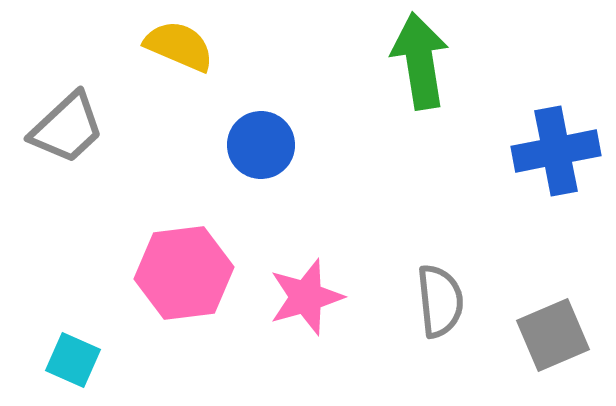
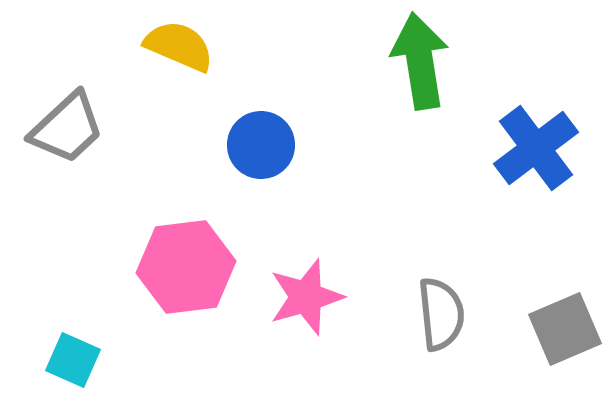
blue cross: moved 20 px left, 3 px up; rotated 26 degrees counterclockwise
pink hexagon: moved 2 px right, 6 px up
gray semicircle: moved 1 px right, 13 px down
gray square: moved 12 px right, 6 px up
